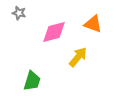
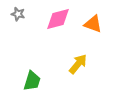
gray star: moved 1 px left, 1 px down
pink diamond: moved 4 px right, 13 px up
yellow arrow: moved 7 px down
